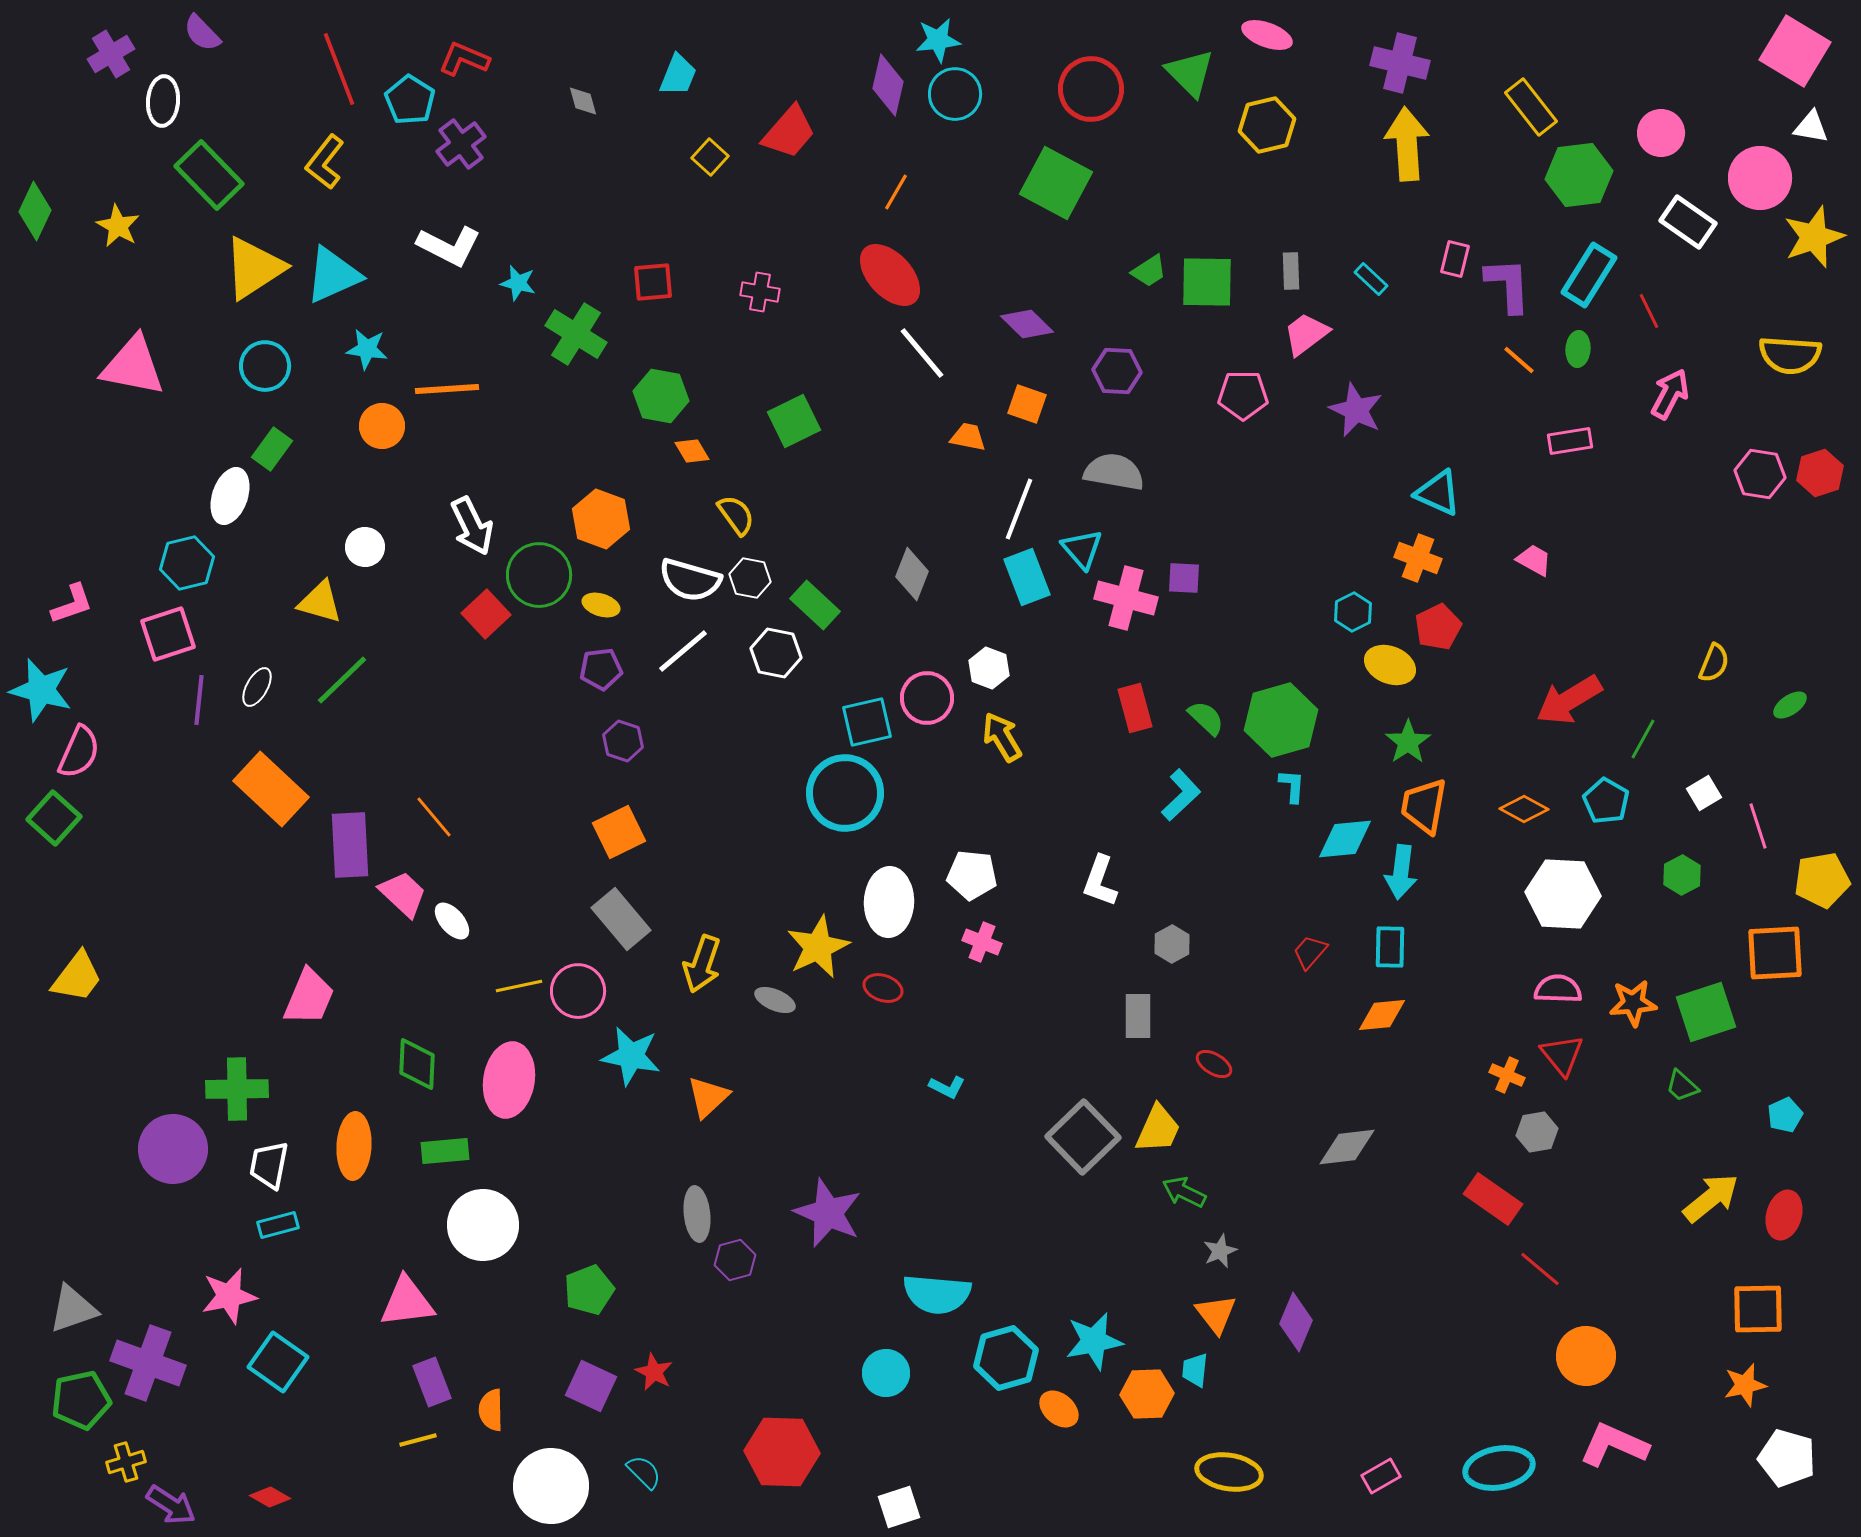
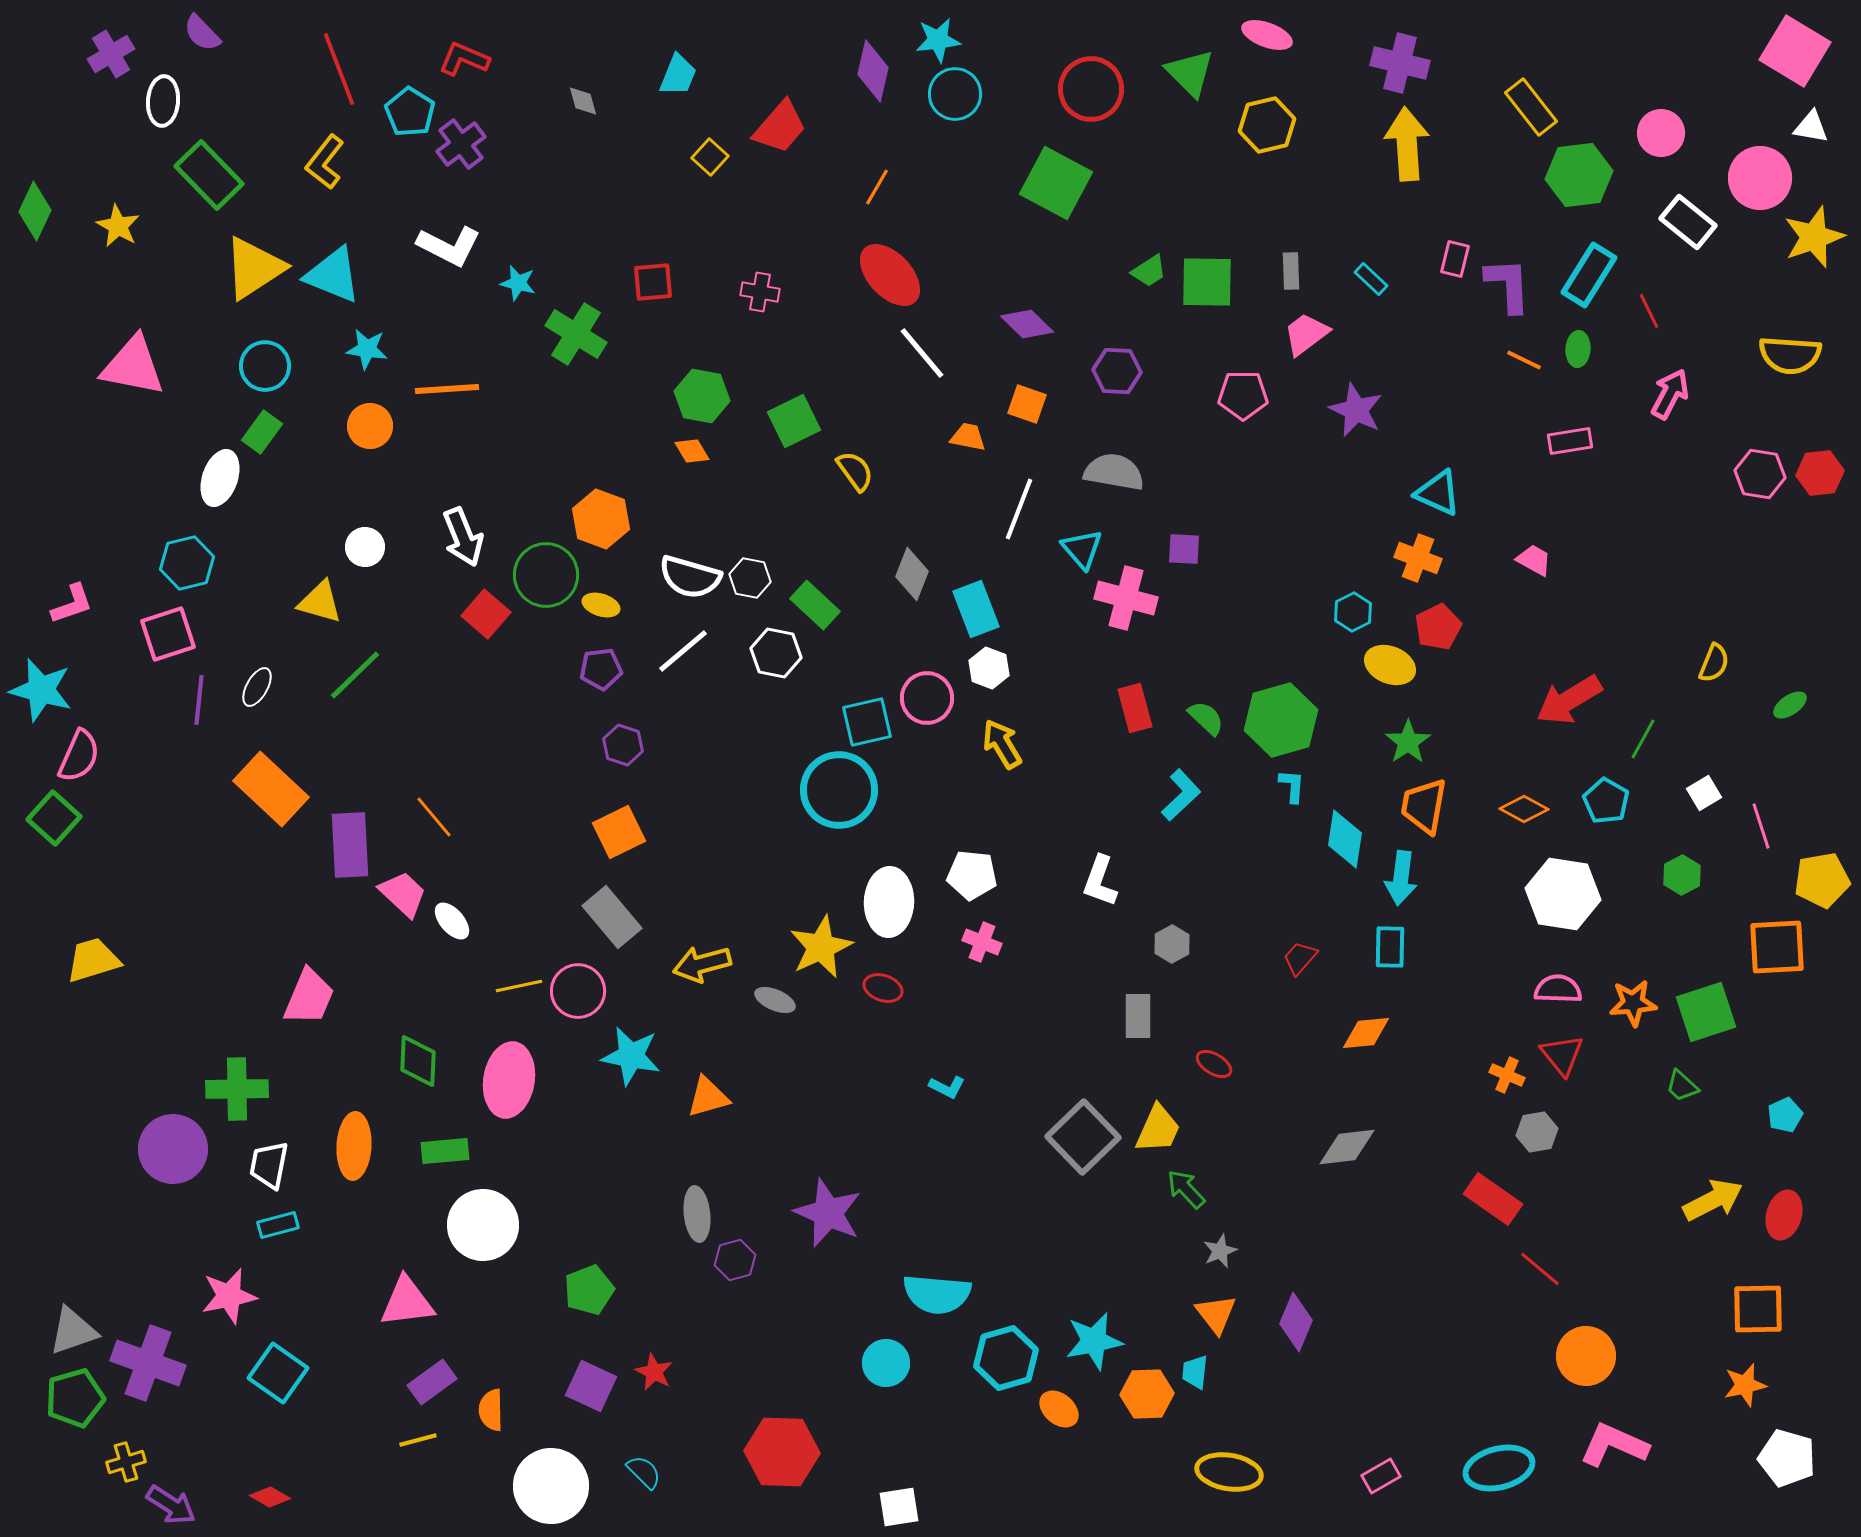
purple diamond at (888, 85): moved 15 px left, 14 px up
cyan pentagon at (410, 100): moved 12 px down
red trapezoid at (789, 132): moved 9 px left, 5 px up
orange line at (896, 192): moved 19 px left, 5 px up
white rectangle at (1688, 222): rotated 4 degrees clockwise
cyan triangle at (333, 275): rotated 46 degrees clockwise
orange line at (1519, 360): moved 5 px right; rotated 15 degrees counterclockwise
green hexagon at (661, 396): moved 41 px right
orange circle at (382, 426): moved 12 px left
green rectangle at (272, 449): moved 10 px left, 17 px up
red hexagon at (1820, 473): rotated 12 degrees clockwise
white ellipse at (230, 496): moved 10 px left, 18 px up
yellow semicircle at (736, 515): moved 119 px right, 44 px up
white arrow at (472, 526): moved 9 px left, 11 px down; rotated 4 degrees clockwise
green circle at (539, 575): moved 7 px right
cyan rectangle at (1027, 577): moved 51 px left, 32 px down
purple square at (1184, 578): moved 29 px up
white semicircle at (690, 580): moved 3 px up
red square at (486, 614): rotated 6 degrees counterclockwise
green line at (342, 680): moved 13 px right, 5 px up
yellow arrow at (1002, 737): moved 7 px down
purple hexagon at (623, 741): moved 4 px down
pink semicircle at (79, 752): moved 4 px down
cyan circle at (845, 793): moved 6 px left, 3 px up
pink line at (1758, 826): moved 3 px right
cyan diamond at (1345, 839): rotated 76 degrees counterclockwise
cyan arrow at (1401, 872): moved 6 px down
white hexagon at (1563, 894): rotated 6 degrees clockwise
gray rectangle at (621, 919): moved 9 px left, 2 px up
yellow star at (818, 947): moved 3 px right
red trapezoid at (1310, 952): moved 10 px left, 6 px down
orange square at (1775, 953): moved 2 px right, 6 px up
yellow arrow at (702, 964): rotated 56 degrees clockwise
yellow trapezoid at (77, 977): moved 16 px right, 17 px up; rotated 144 degrees counterclockwise
orange diamond at (1382, 1015): moved 16 px left, 18 px down
green diamond at (417, 1064): moved 1 px right, 3 px up
orange triangle at (708, 1097): rotated 27 degrees clockwise
green arrow at (1184, 1192): moved 2 px right, 3 px up; rotated 21 degrees clockwise
yellow arrow at (1711, 1198): moved 2 px right, 2 px down; rotated 12 degrees clockwise
gray triangle at (73, 1309): moved 22 px down
cyan square at (278, 1362): moved 11 px down
cyan trapezoid at (1195, 1370): moved 2 px down
cyan circle at (886, 1373): moved 10 px up
purple rectangle at (432, 1382): rotated 75 degrees clockwise
green pentagon at (81, 1400): moved 6 px left, 2 px up; rotated 4 degrees counterclockwise
cyan ellipse at (1499, 1468): rotated 4 degrees counterclockwise
white square at (899, 1507): rotated 9 degrees clockwise
